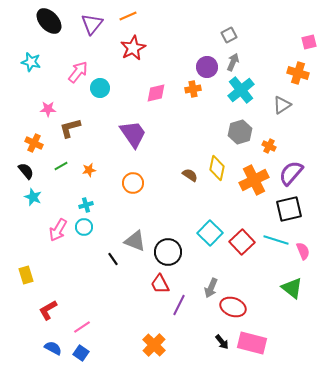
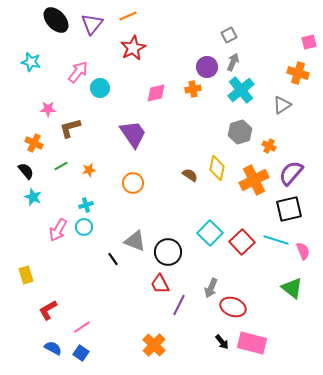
black ellipse at (49, 21): moved 7 px right, 1 px up
